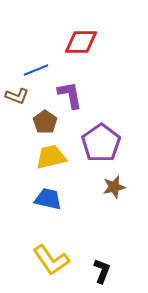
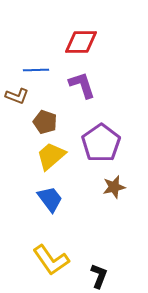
blue line: rotated 20 degrees clockwise
purple L-shape: moved 12 px right, 10 px up; rotated 8 degrees counterclockwise
brown pentagon: rotated 15 degrees counterclockwise
yellow trapezoid: moved 1 px up; rotated 28 degrees counterclockwise
blue trapezoid: moved 2 px right; rotated 40 degrees clockwise
black L-shape: moved 3 px left, 5 px down
